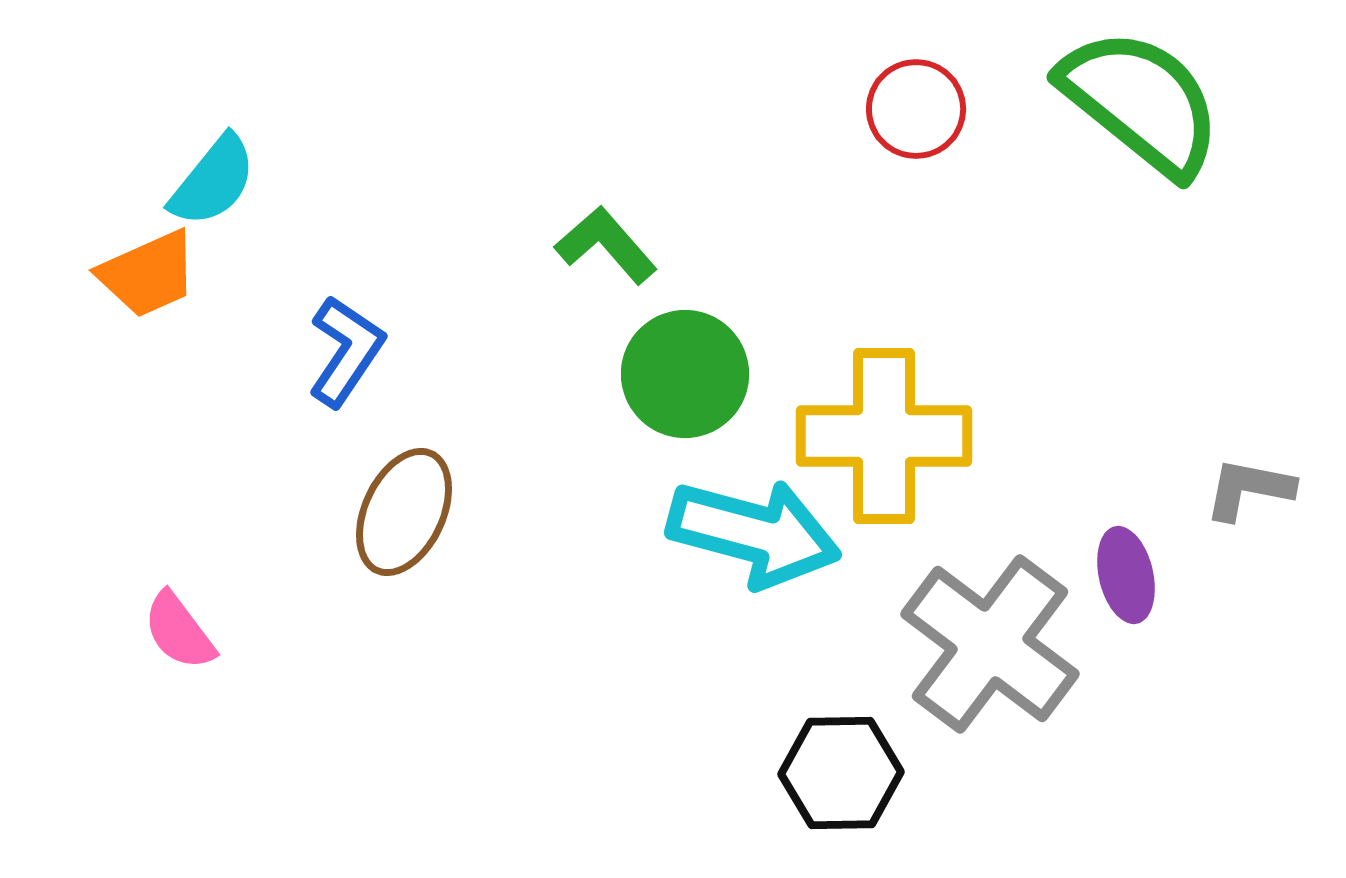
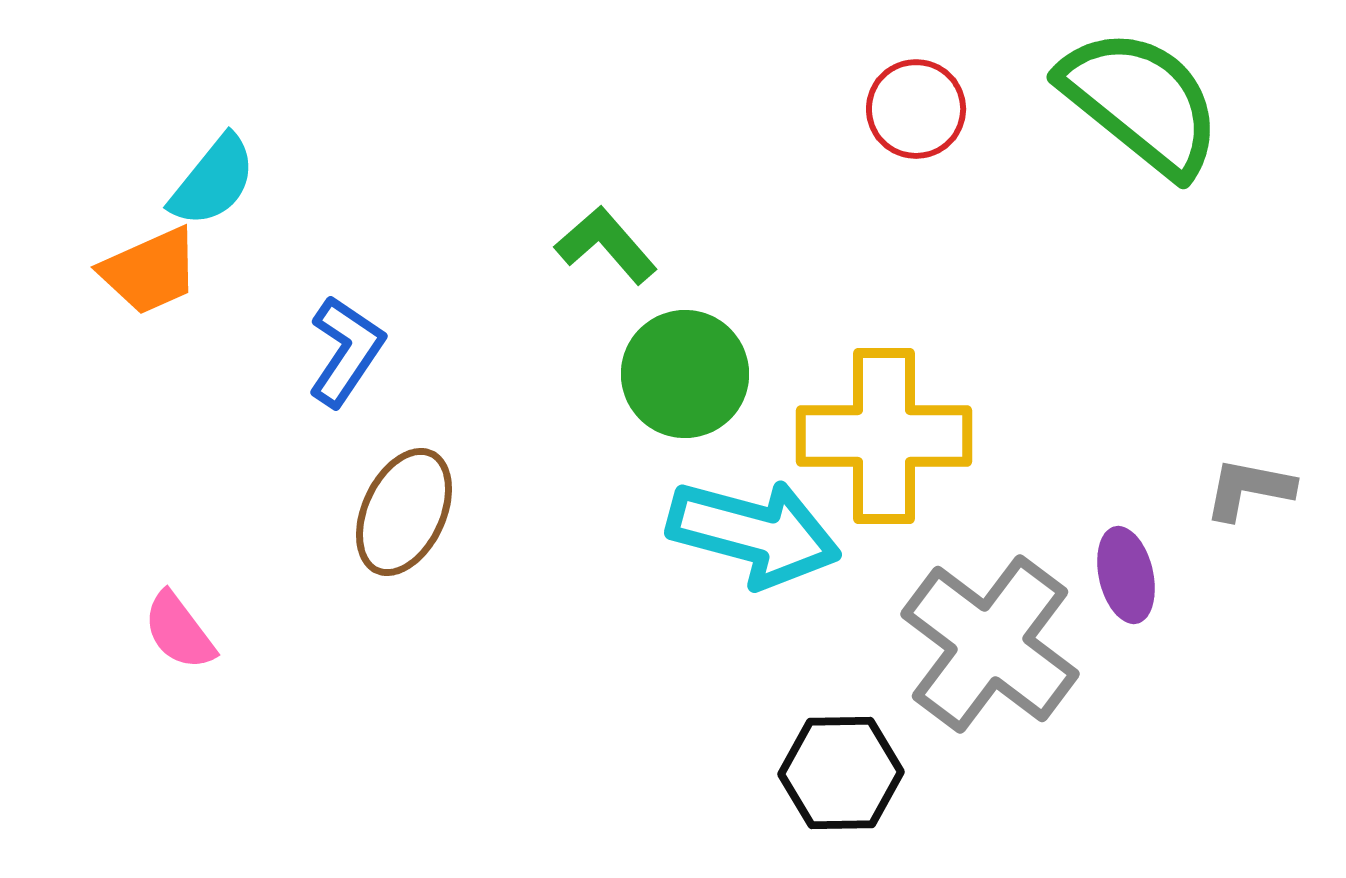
orange trapezoid: moved 2 px right, 3 px up
